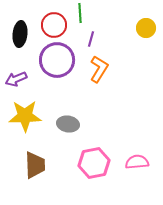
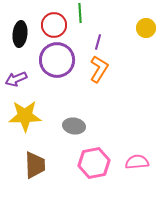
purple line: moved 7 px right, 3 px down
gray ellipse: moved 6 px right, 2 px down
